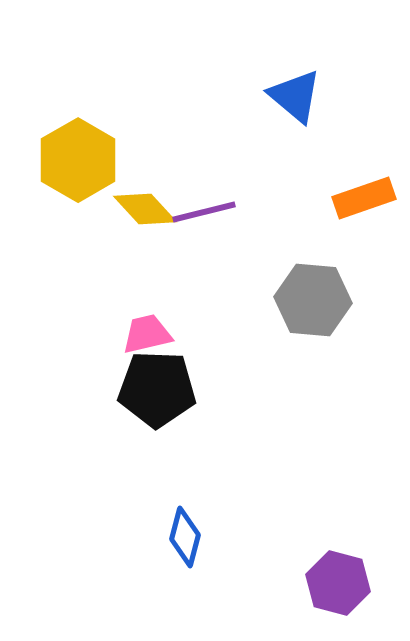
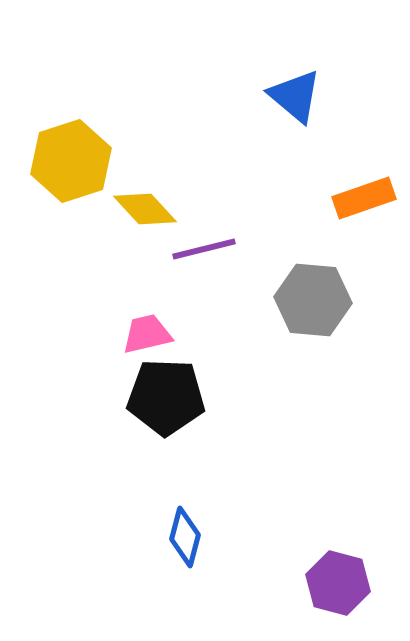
yellow hexagon: moved 7 px left, 1 px down; rotated 12 degrees clockwise
purple line: moved 37 px down
black pentagon: moved 9 px right, 8 px down
